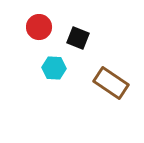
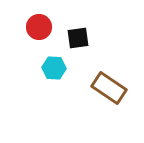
black square: rotated 30 degrees counterclockwise
brown rectangle: moved 2 px left, 5 px down
